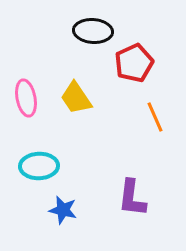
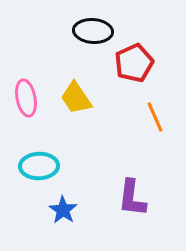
blue star: rotated 20 degrees clockwise
